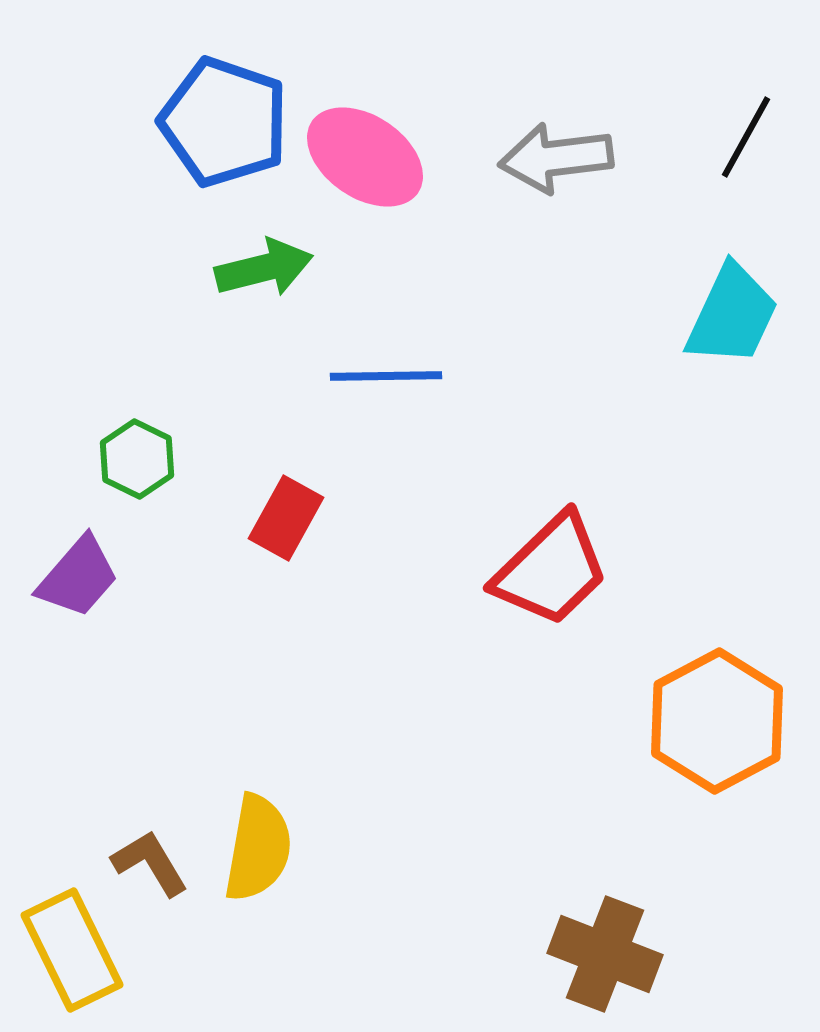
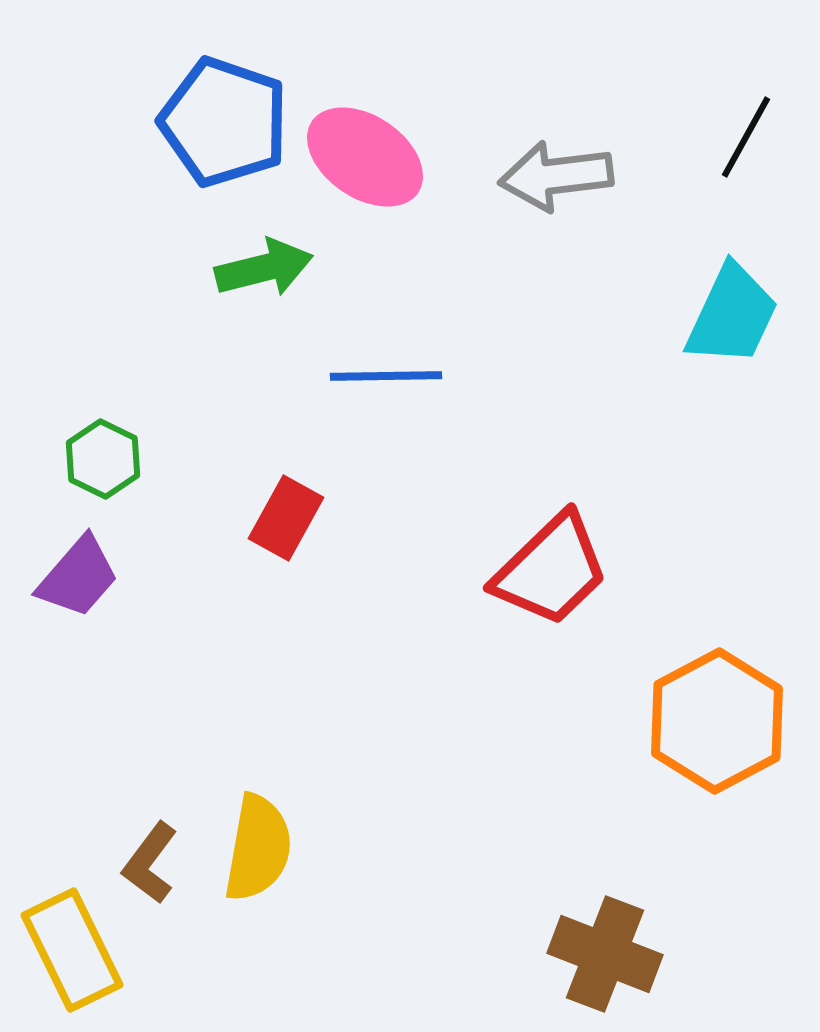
gray arrow: moved 18 px down
green hexagon: moved 34 px left
brown L-shape: rotated 112 degrees counterclockwise
